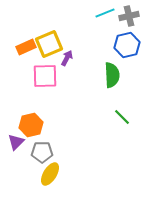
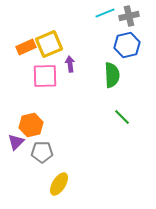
purple arrow: moved 3 px right, 6 px down; rotated 35 degrees counterclockwise
yellow ellipse: moved 9 px right, 10 px down
